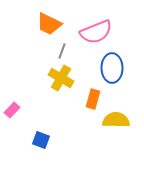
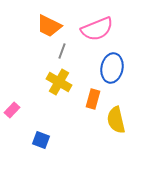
orange trapezoid: moved 2 px down
pink semicircle: moved 1 px right, 3 px up
blue ellipse: rotated 12 degrees clockwise
yellow cross: moved 2 px left, 4 px down
yellow semicircle: rotated 104 degrees counterclockwise
